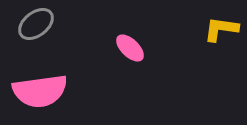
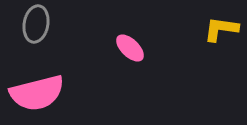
gray ellipse: rotated 42 degrees counterclockwise
pink semicircle: moved 3 px left, 2 px down; rotated 6 degrees counterclockwise
